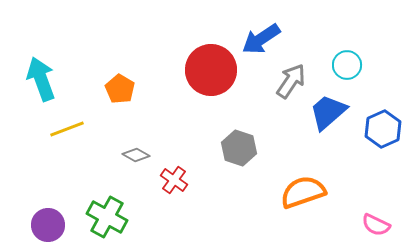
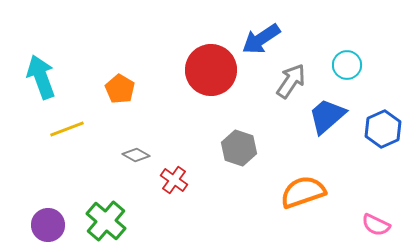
cyan arrow: moved 2 px up
blue trapezoid: moved 1 px left, 4 px down
green cross: moved 1 px left, 4 px down; rotated 12 degrees clockwise
